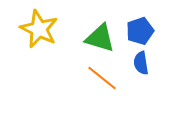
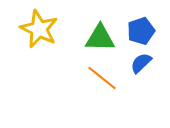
blue pentagon: moved 1 px right
green triangle: rotated 16 degrees counterclockwise
blue semicircle: rotated 55 degrees clockwise
